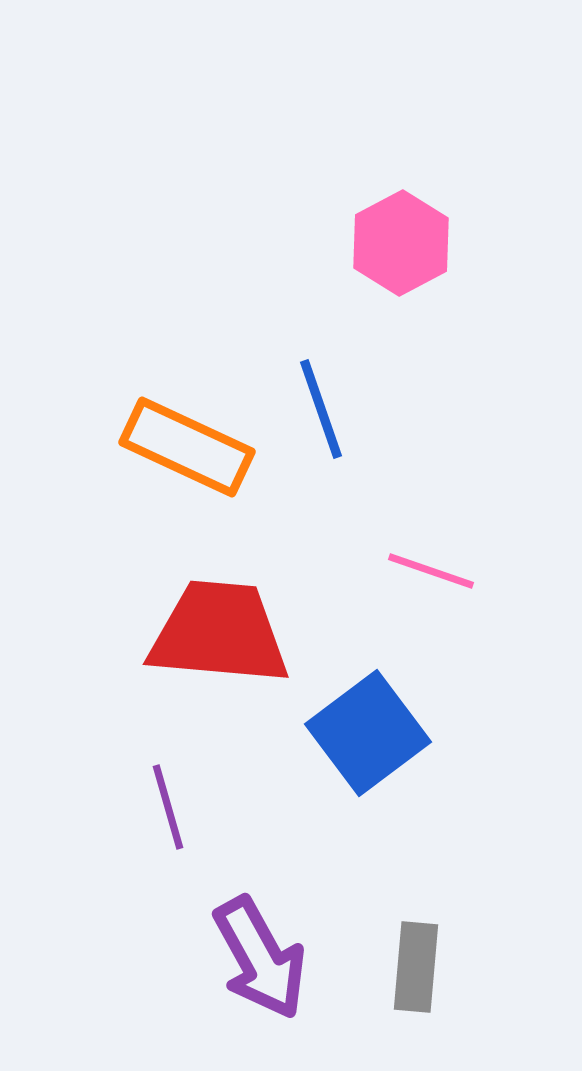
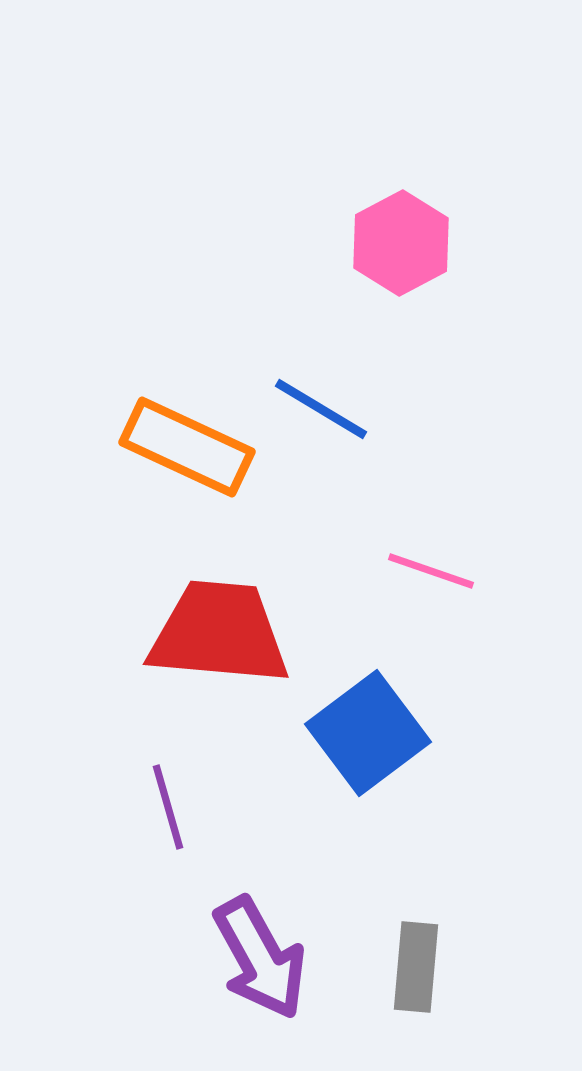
blue line: rotated 40 degrees counterclockwise
